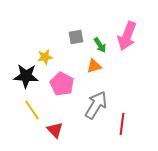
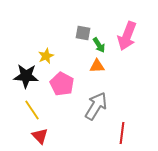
gray square: moved 7 px right, 4 px up; rotated 21 degrees clockwise
green arrow: moved 1 px left
yellow star: moved 1 px right, 1 px up; rotated 14 degrees counterclockwise
orange triangle: moved 3 px right; rotated 14 degrees clockwise
gray arrow: moved 1 px down
red line: moved 9 px down
red triangle: moved 15 px left, 6 px down
